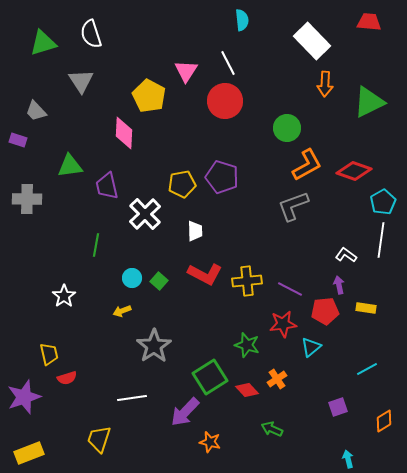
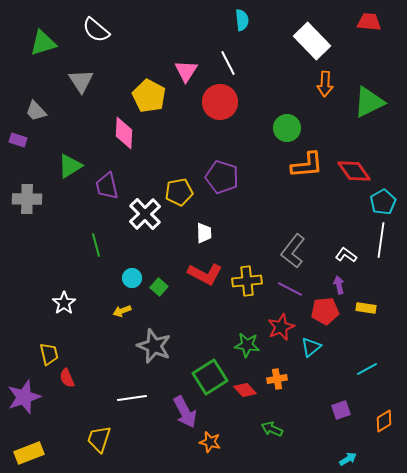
white semicircle at (91, 34): moved 5 px right, 4 px up; rotated 32 degrees counterclockwise
red circle at (225, 101): moved 5 px left, 1 px down
orange L-shape at (307, 165): rotated 24 degrees clockwise
green triangle at (70, 166): rotated 24 degrees counterclockwise
red diamond at (354, 171): rotated 36 degrees clockwise
yellow pentagon at (182, 184): moved 3 px left, 8 px down
gray L-shape at (293, 206): moved 45 px down; rotated 32 degrees counterclockwise
white trapezoid at (195, 231): moved 9 px right, 2 px down
green line at (96, 245): rotated 25 degrees counterclockwise
green square at (159, 281): moved 6 px down
white star at (64, 296): moved 7 px down
red star at (283, 324): moved 2 px left, 3 px down; rotated 16 degrees counterclockwise
green star at (247, 345): rotated 10 degrees counterclockwise
gray star at (154, 346): rotated 16 degrees counterclockwise
red semicircle at (67, 378): rotated 84 degrees clockwise
orange cross at (277, 379): rotated 24 degrees clockwise
red diamond at (247, 390): moved 2 px left
purple square at (338, 407): moved 3 px right, 3 px down
purple arrow at (185, 412): rotated 72 degrees counterclockwise
cyan arrow at (348, 459): rotated 72 degrees clockwise
